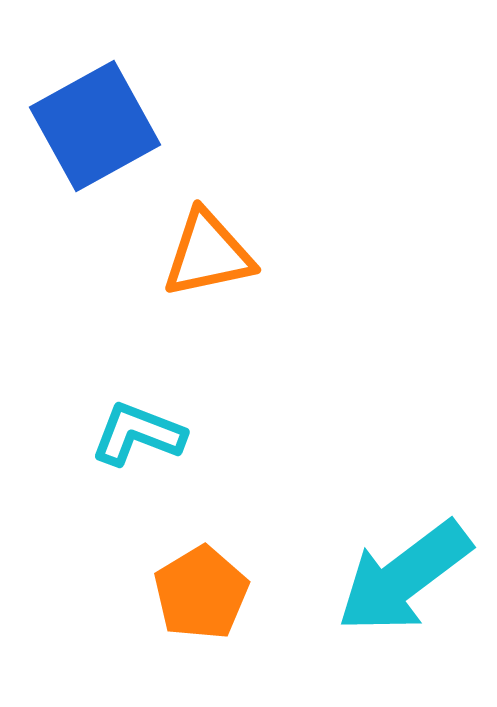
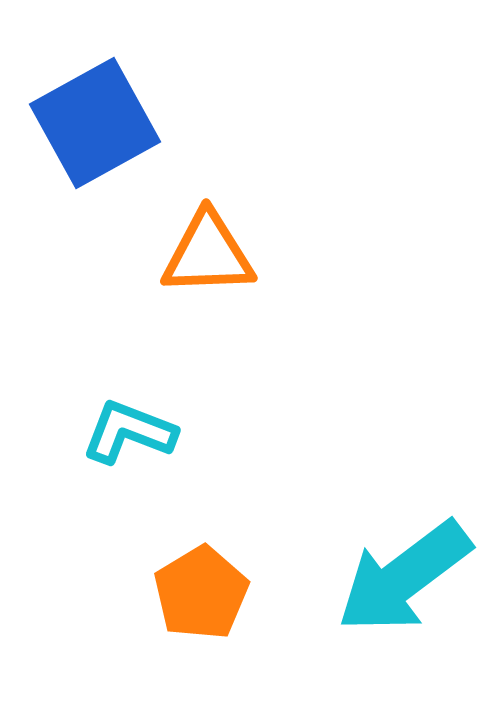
blue square: moved 3 px up
orange triangle: rotated 10 degrees clockwise
cyan L-shape: moved 9 px left, 2 px up
